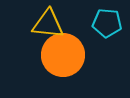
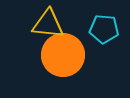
cyan pentagon: moved 3 px left, 6 px down
